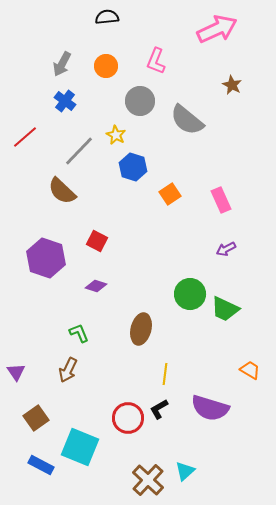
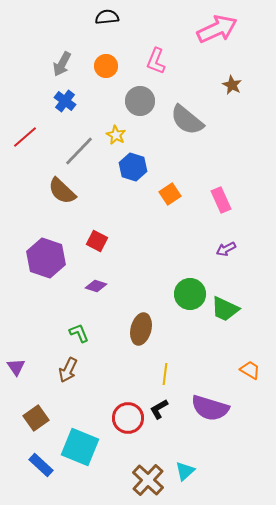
purple triangle: moved 5 px up
blue rectangle: rotated 15 degrees clockwise
